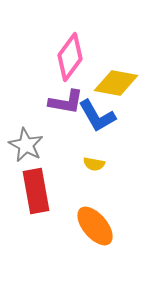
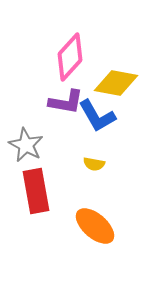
pink diamond: rotated 6 degrees clockwise
orange ellipse: rotated 9 degrees counterclockwise
